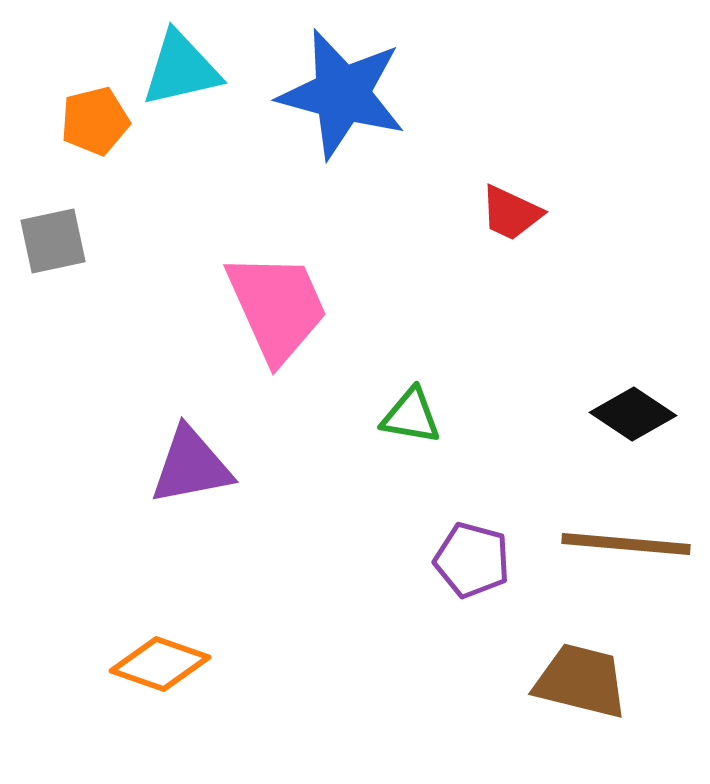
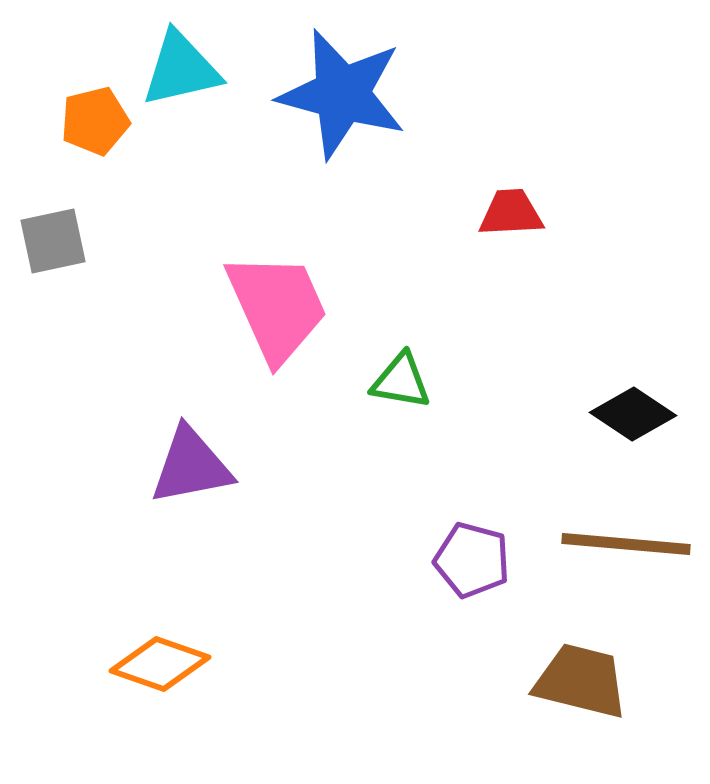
red trapezoid: rotated 152 degrees clockwise
green triangle: moved 10 px left, 35 px up
